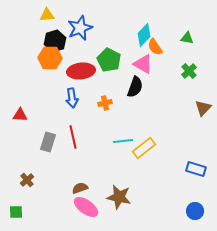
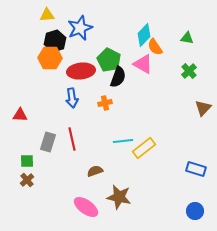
black semicircle: moved 17 px left, 10 px up
red line: moved 1 px left, 2 px down
brown semicircle: moved 15 px right, 17 px up
green square: moved 11 px right, 51 px up
